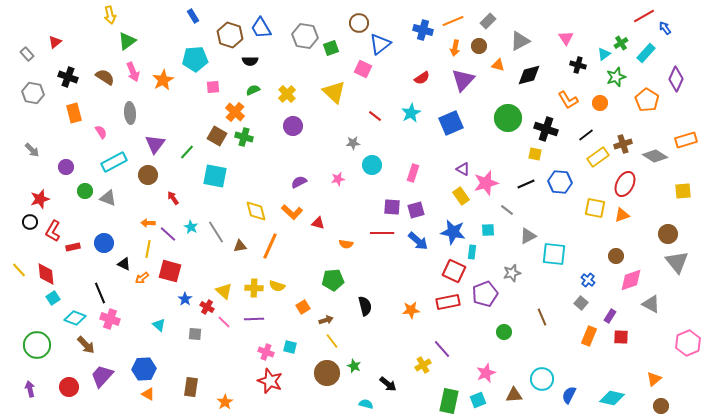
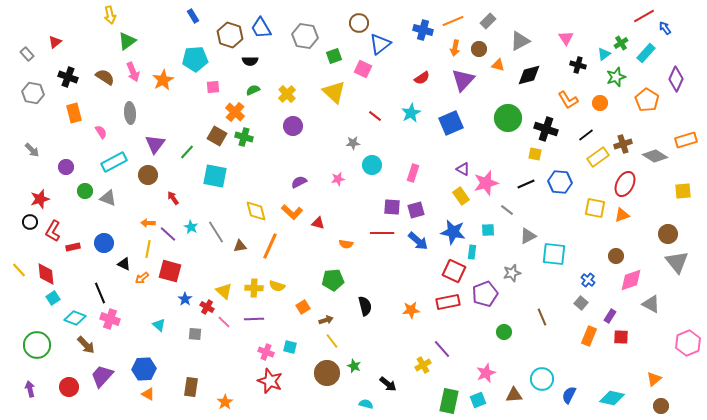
brown circle at (479, 46): moved 3 px down
green square at (331, 48): moved 3 px right, 8 px down
